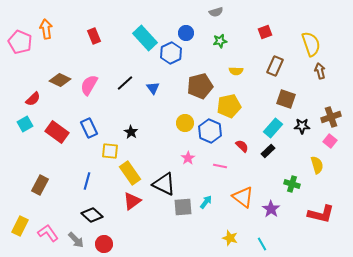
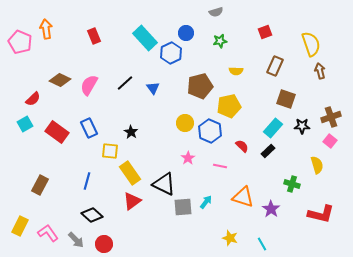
orange triangle at (243, 197): rotated 20 degrees counterclockwise
